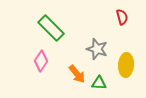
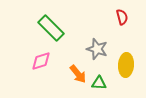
pink diamond: rotated 40 degrees clockwise
orange arrow: moved 1 px right
